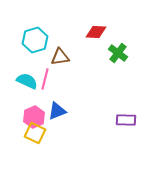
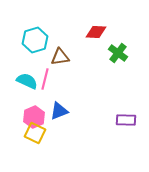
blue triangle: moved 2 px right
